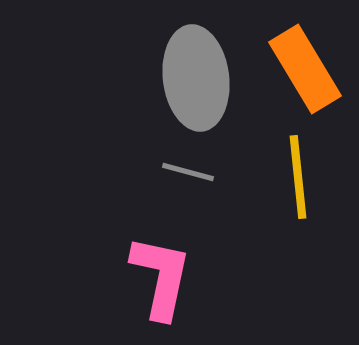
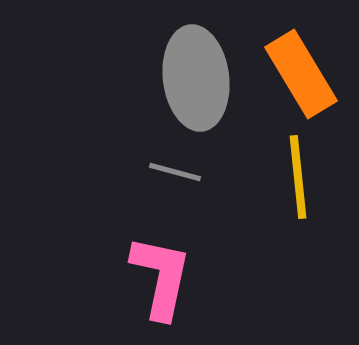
orange rectangle: moved 4 px left, 5 px down
gray line: moved 13 px left
